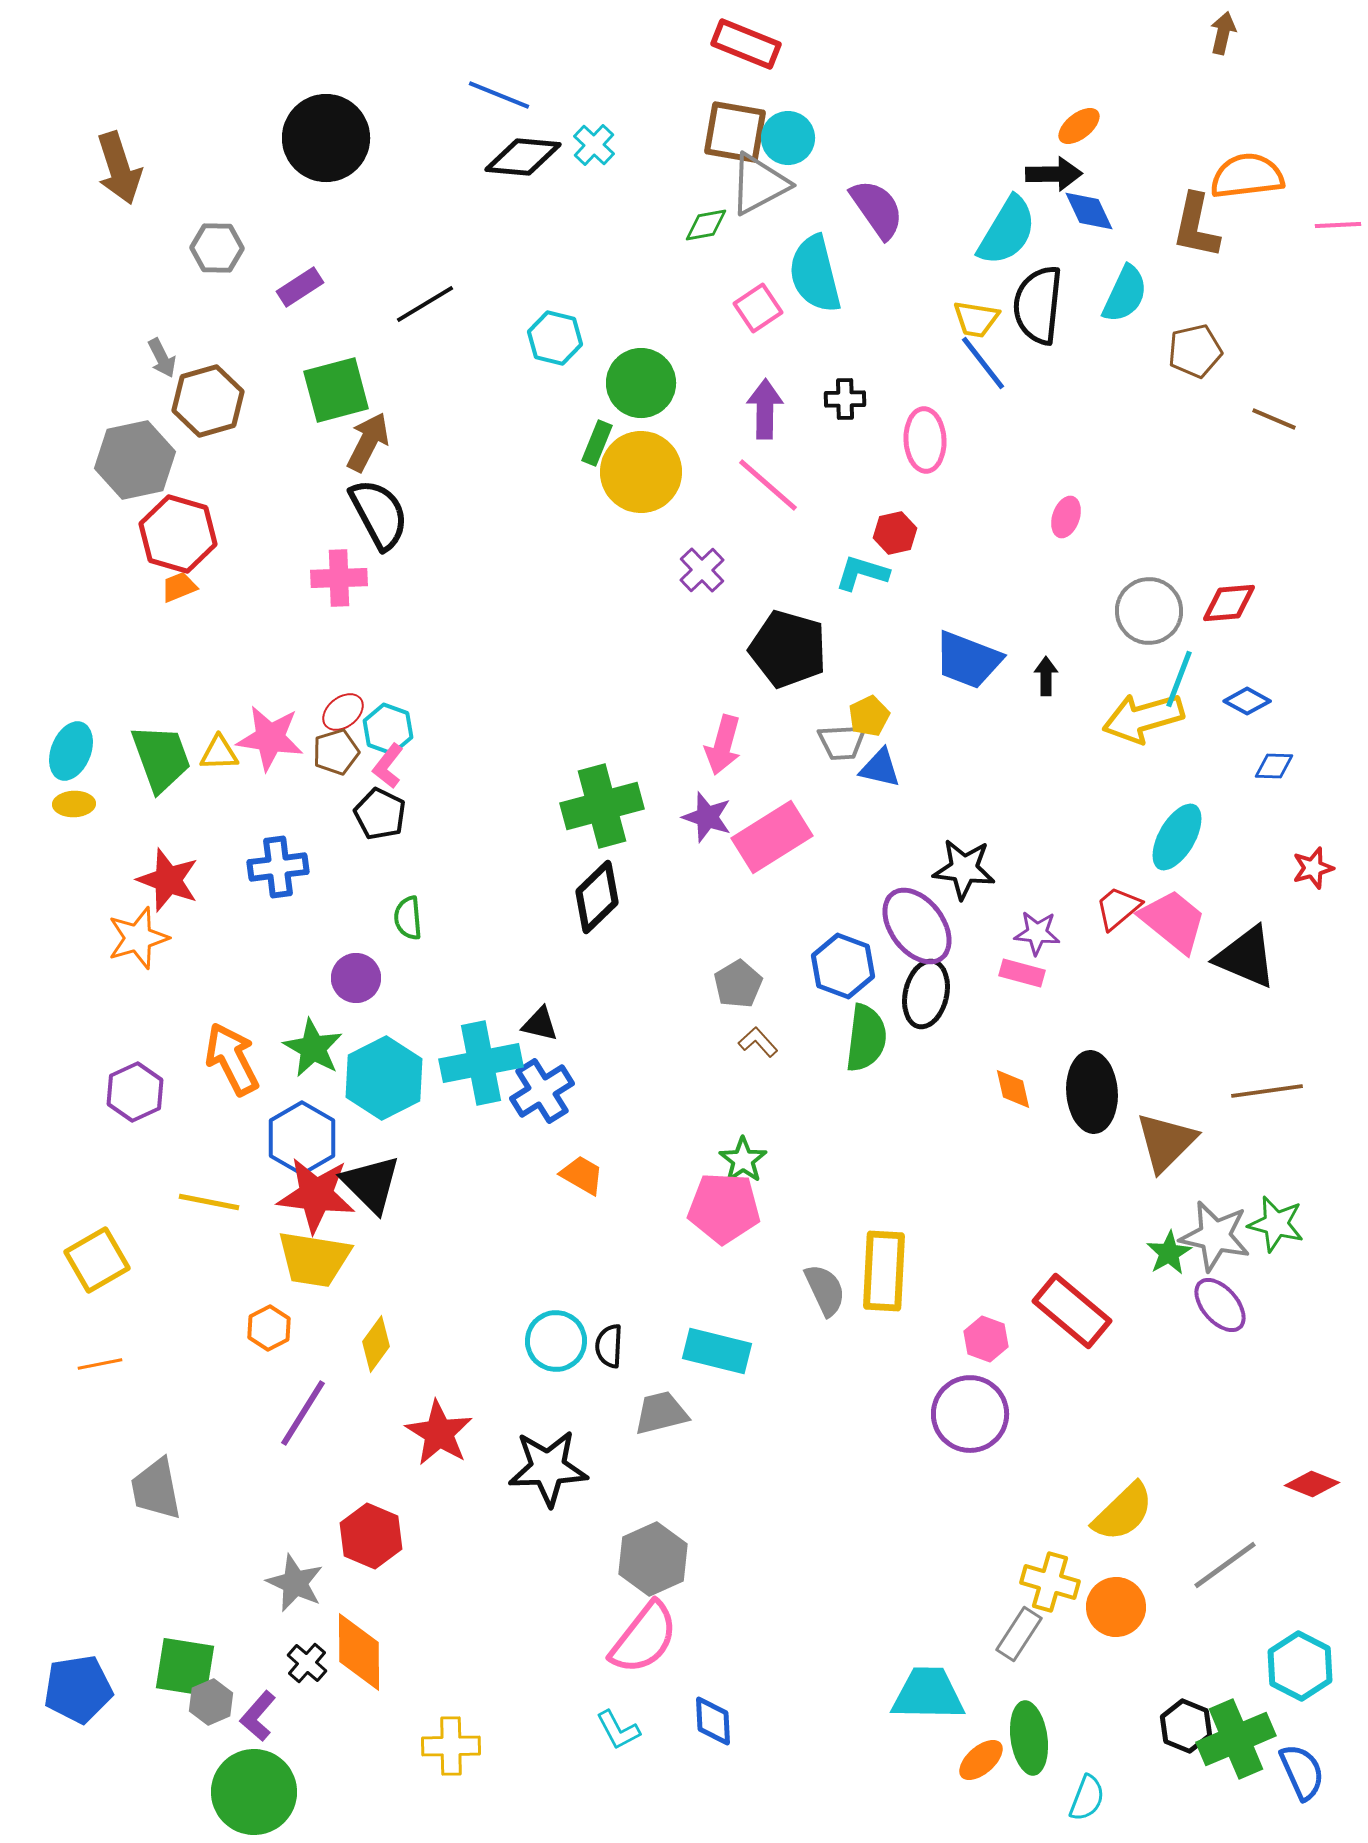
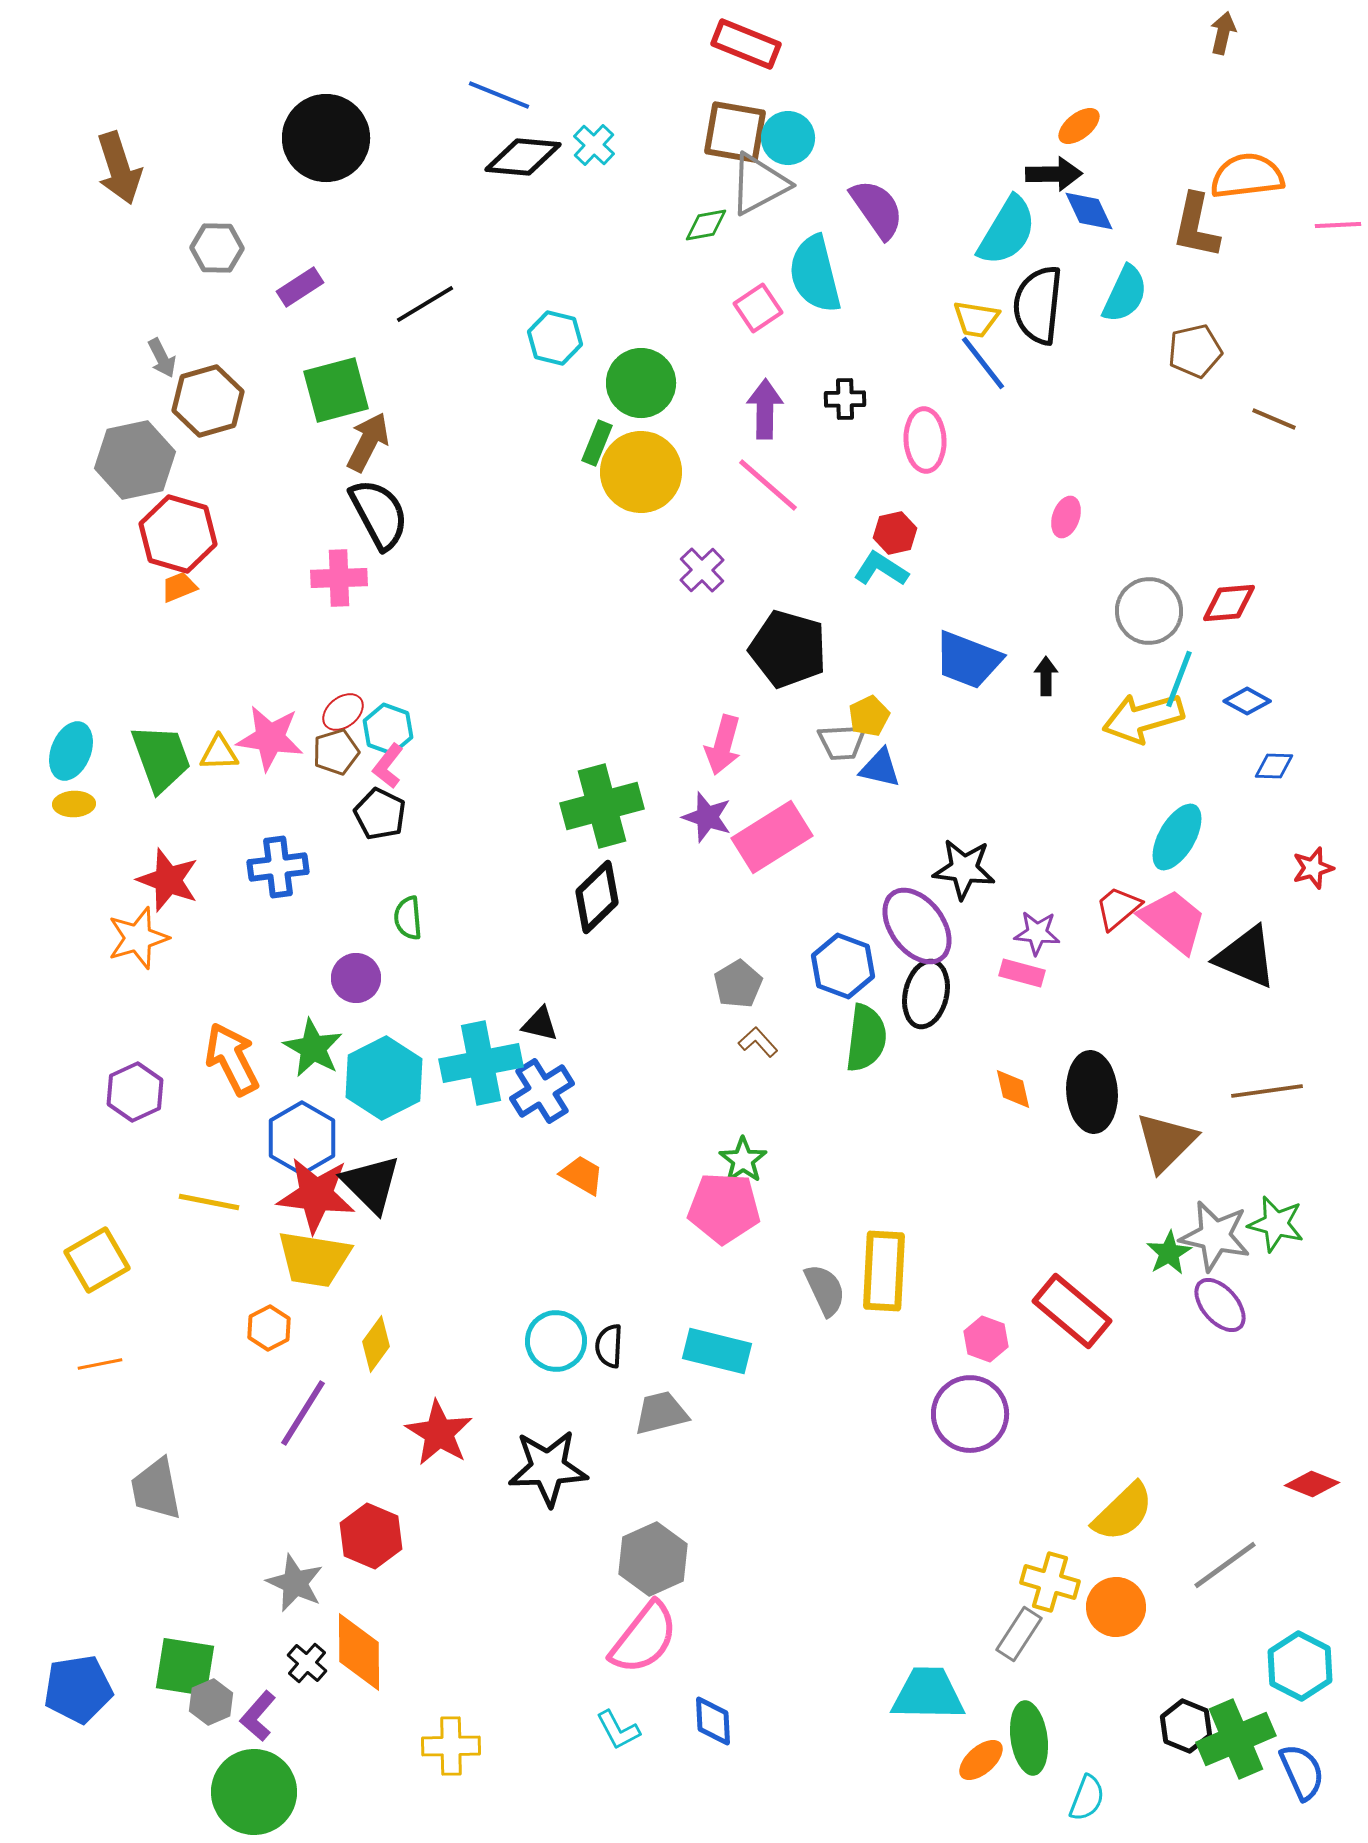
cyan L-shape at (862, 573): moved 19 px right, 4 px up; rotated 16 degrees clockwise
